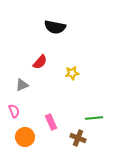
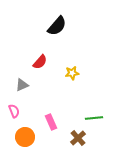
black semicircle: moved 2 px right, 1 px up; rotated 60 degrees counterclockwise
brown cross: rotated 28 degrees clockwise
